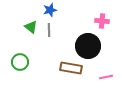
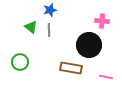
black circle: moved 1 px right, 1 px up
pink line: rotated 24 degrees clockwise
